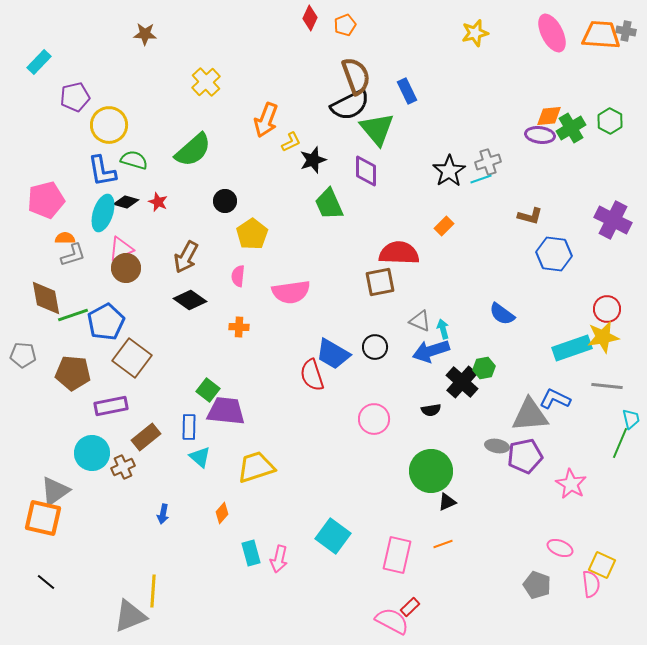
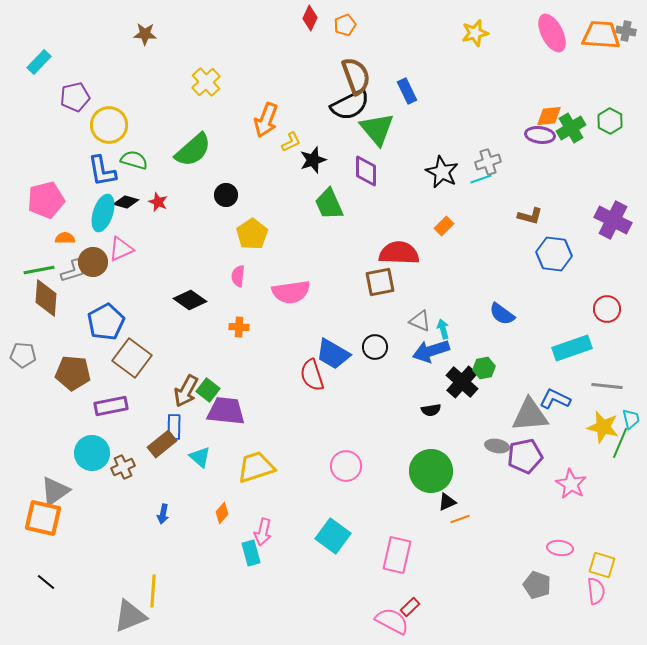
black star at (449, 171): moved 7 px left, 1 px down; rotated 12 degrees counterclockwise
black circle at (225, 201): moved 1 px right, 6 px up
gray L-shape at (73, 255): moved 16 px down
brown arrow at (186, 257): moved 134 px down
brown circle at (126, 268): moved 33 px left, 6 px up
brown diamond at (46, 298): rotated 15 degrees clockwise
green line at (73, 315): moved 34 px left, 45 px up; rotated 8 degrees clockwise
yellow star at (603, 337): moved 90 px down; rotated 24 degrees clockwise
pink circle at (374, 419): moved 28 px left, 47 px down
blue rectangle at (189, 427): moved 15 px left
brown rectangle at (146, 437): moved 16 px right, 7 px down
orange line at (443, 544): moved 17 px right, 25 px up
pink ellipse at (560, 548): rotated 15 degrees counterclockwise
pink arrow at (279, 559): moved 16 px left, 27 px up
yellow square at (602, 565): rotated 8 degrees counterclockwise
pink semicircle at (591, 584): moved 5 px right, 7 px down
